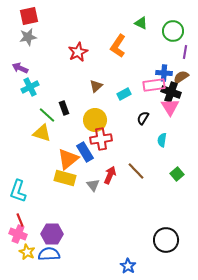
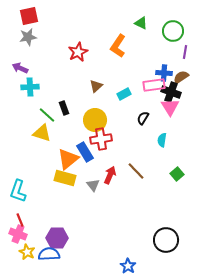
cyan cross: rotated 24 degrees clockwise
purple hexagon: moved 5 px right, 4 px down
